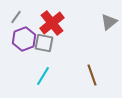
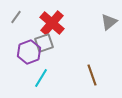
red cross: rotated 10 degrees counterclockwise
purple hexagon: moved 5 px right, 13 px down
gray square: rotated 30 degrees counterclockwise
cyan line: moved 2 px left, 2 px down
